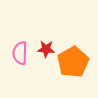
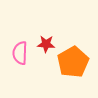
red star: moved 5 px up
